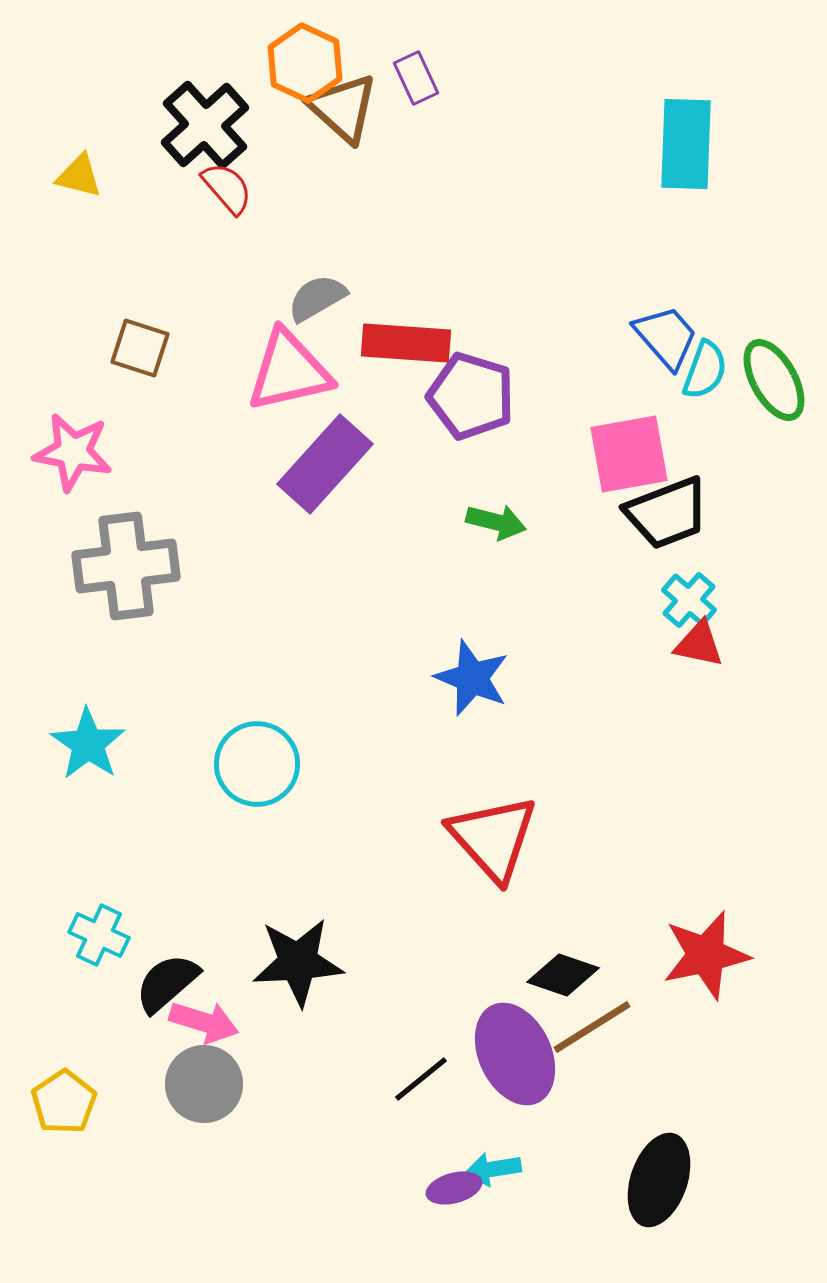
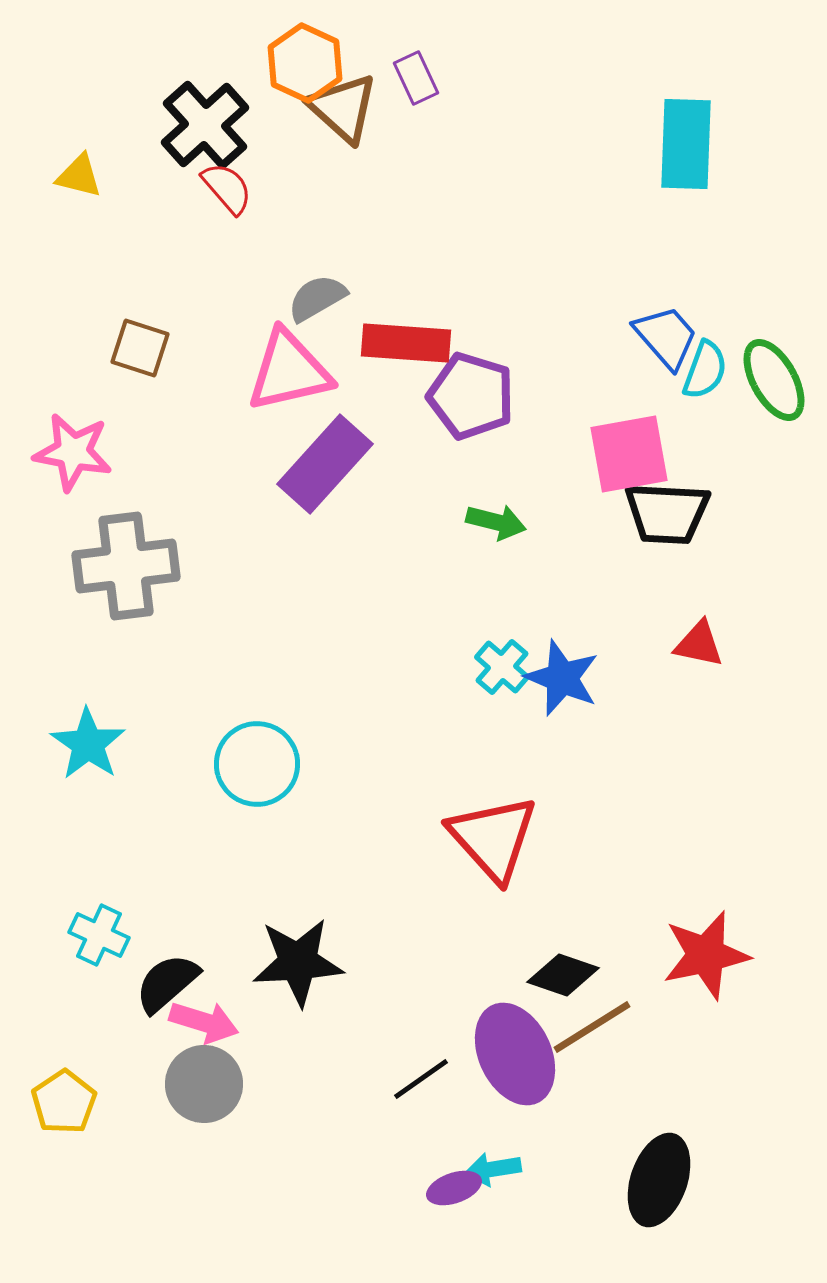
black trapezoid at (667, 513): rotated 24 degrees clockwise
cyan cross at (689, 600): moved 187 px left, 67 px down
blue star at (472, 678): moved 90 px right
black line at (421, 1079): rotated 4 degrees clockwise
purple ellipse at (454, 1188): rotated 4 degrees counterclockwise
